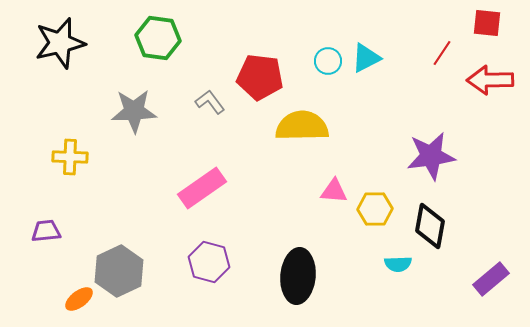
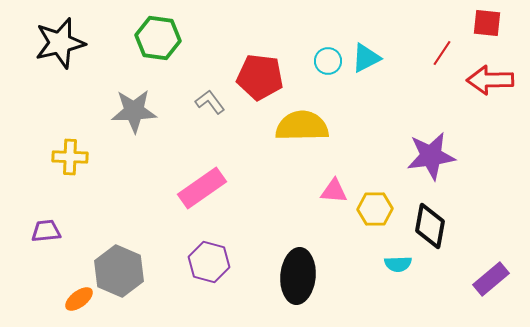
gray hexagon: rotated 12 degrees counterclockwise
